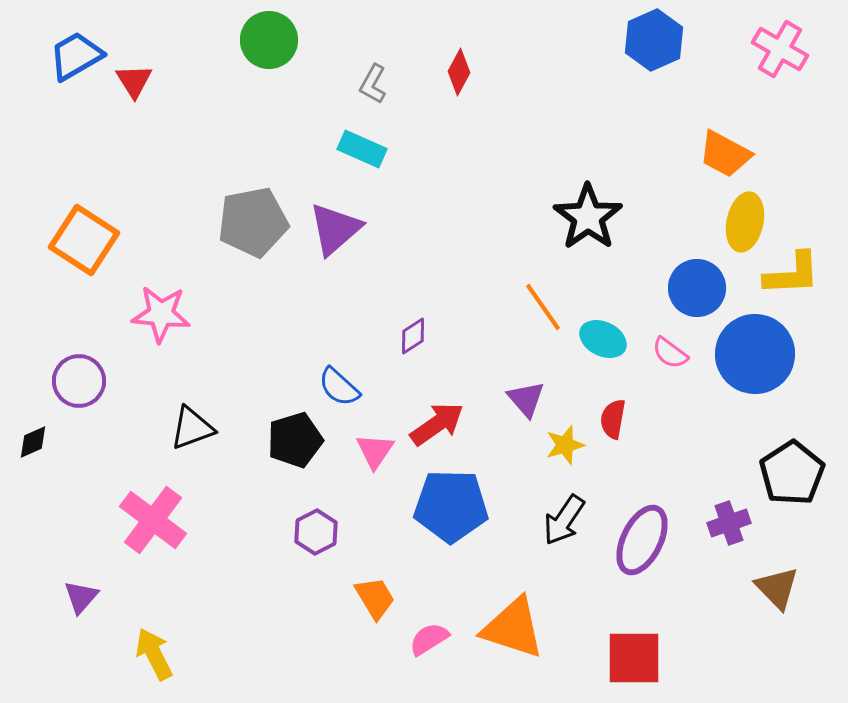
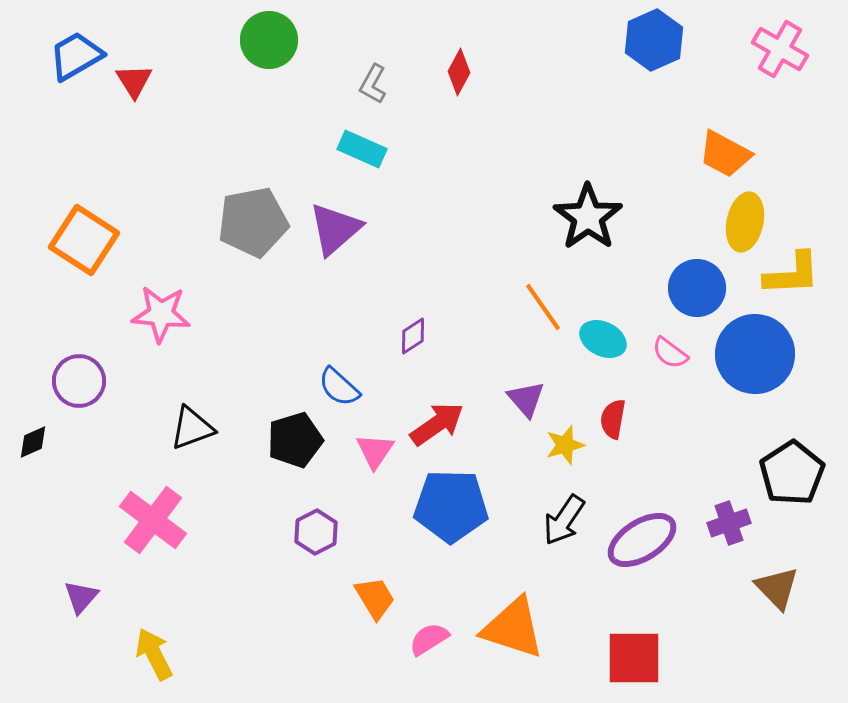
purple ellipse at (642, 540): rotated 32 degrees clockwise
